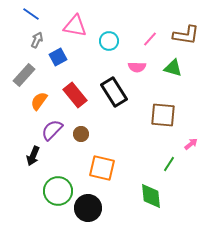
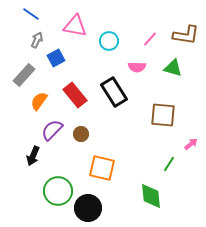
blue square: moved 2 px left, 1 px down
